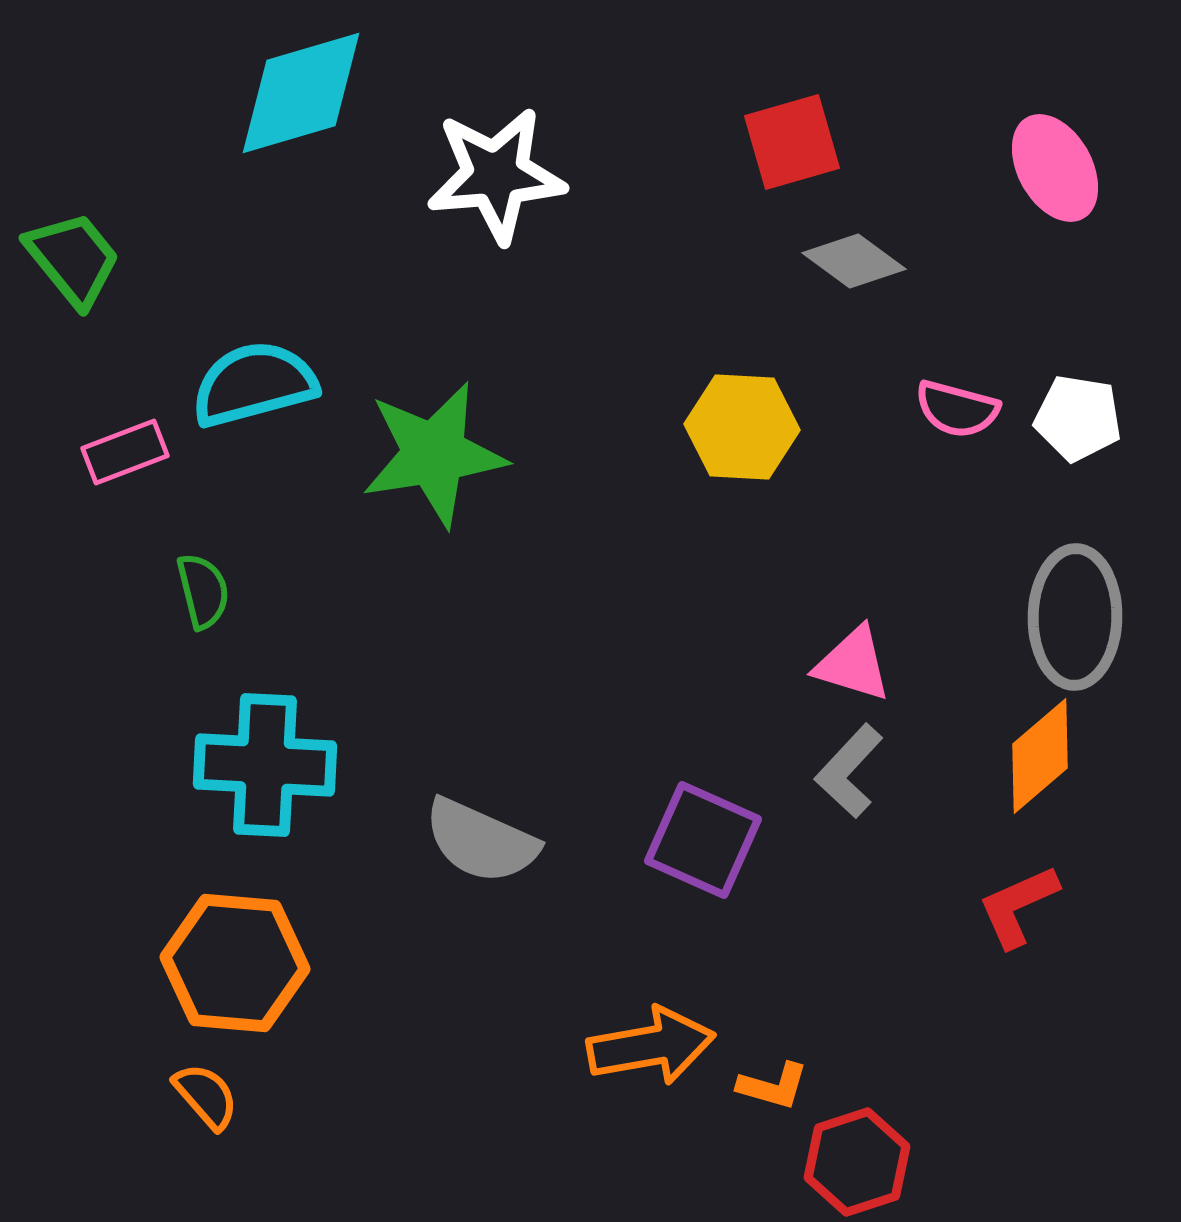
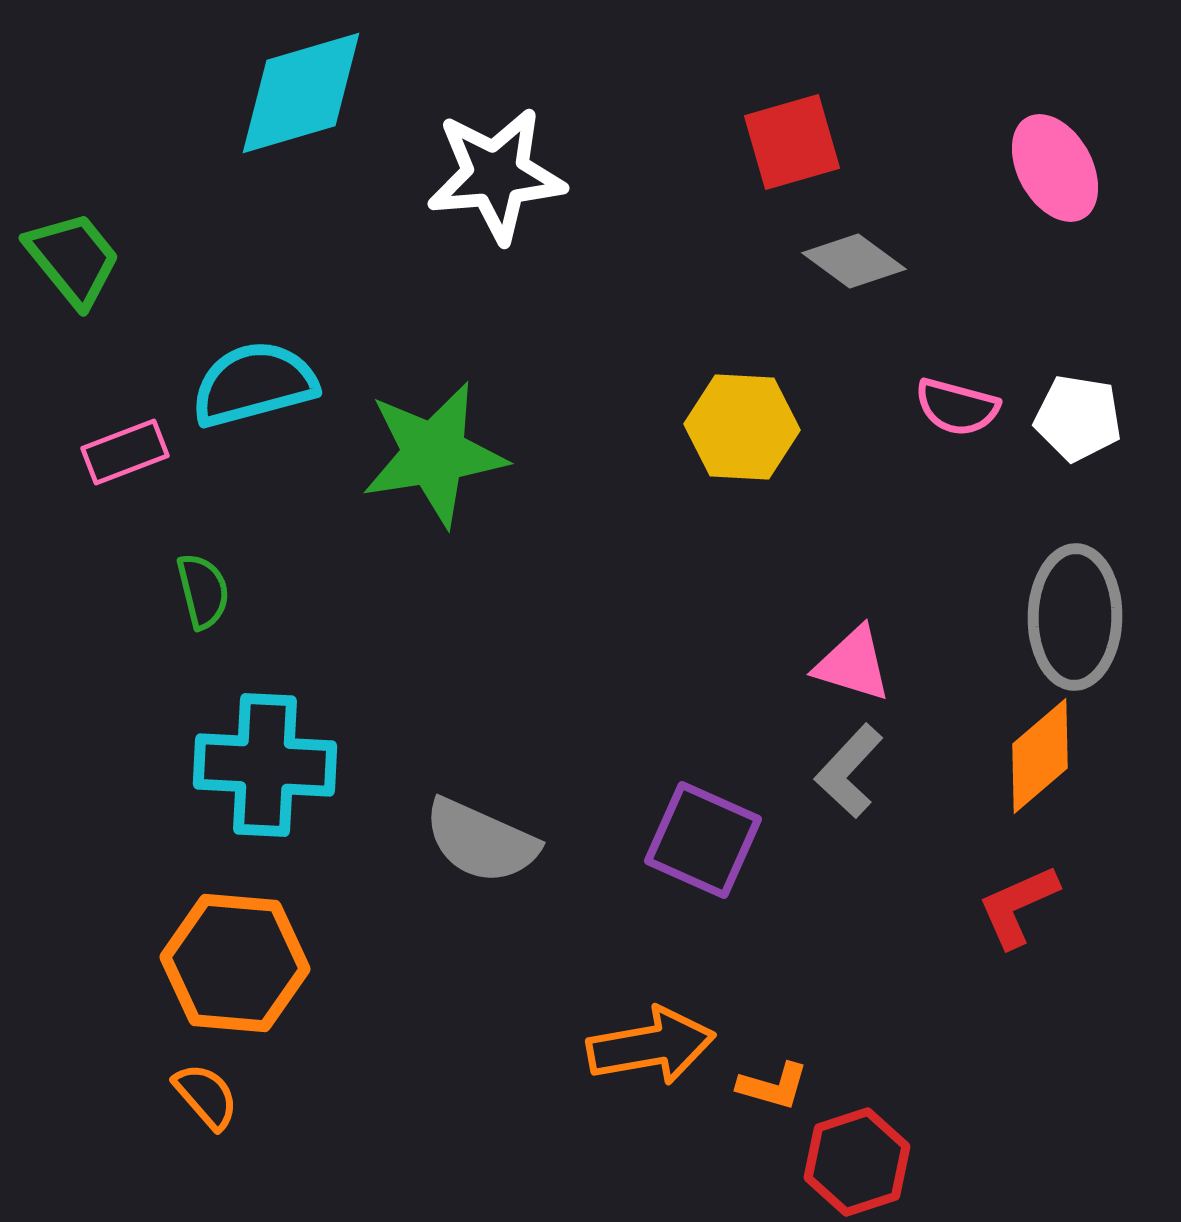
pink semicircle: moved 2 px up
